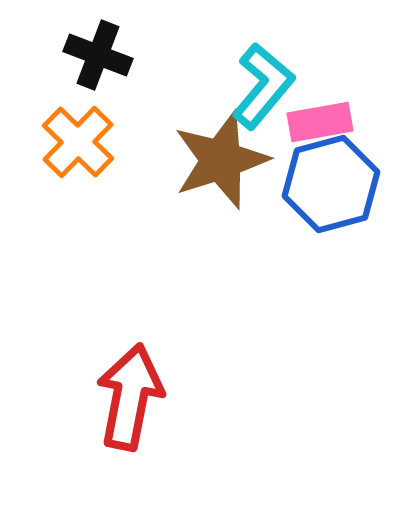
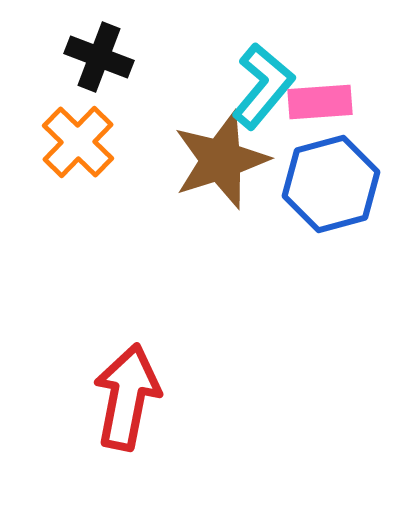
black cross: moved 1 px right, 2 px down
pink rectangle: moved 20 px up; rotated 6 degrees clockwise
red arrow: moved 3 px left
